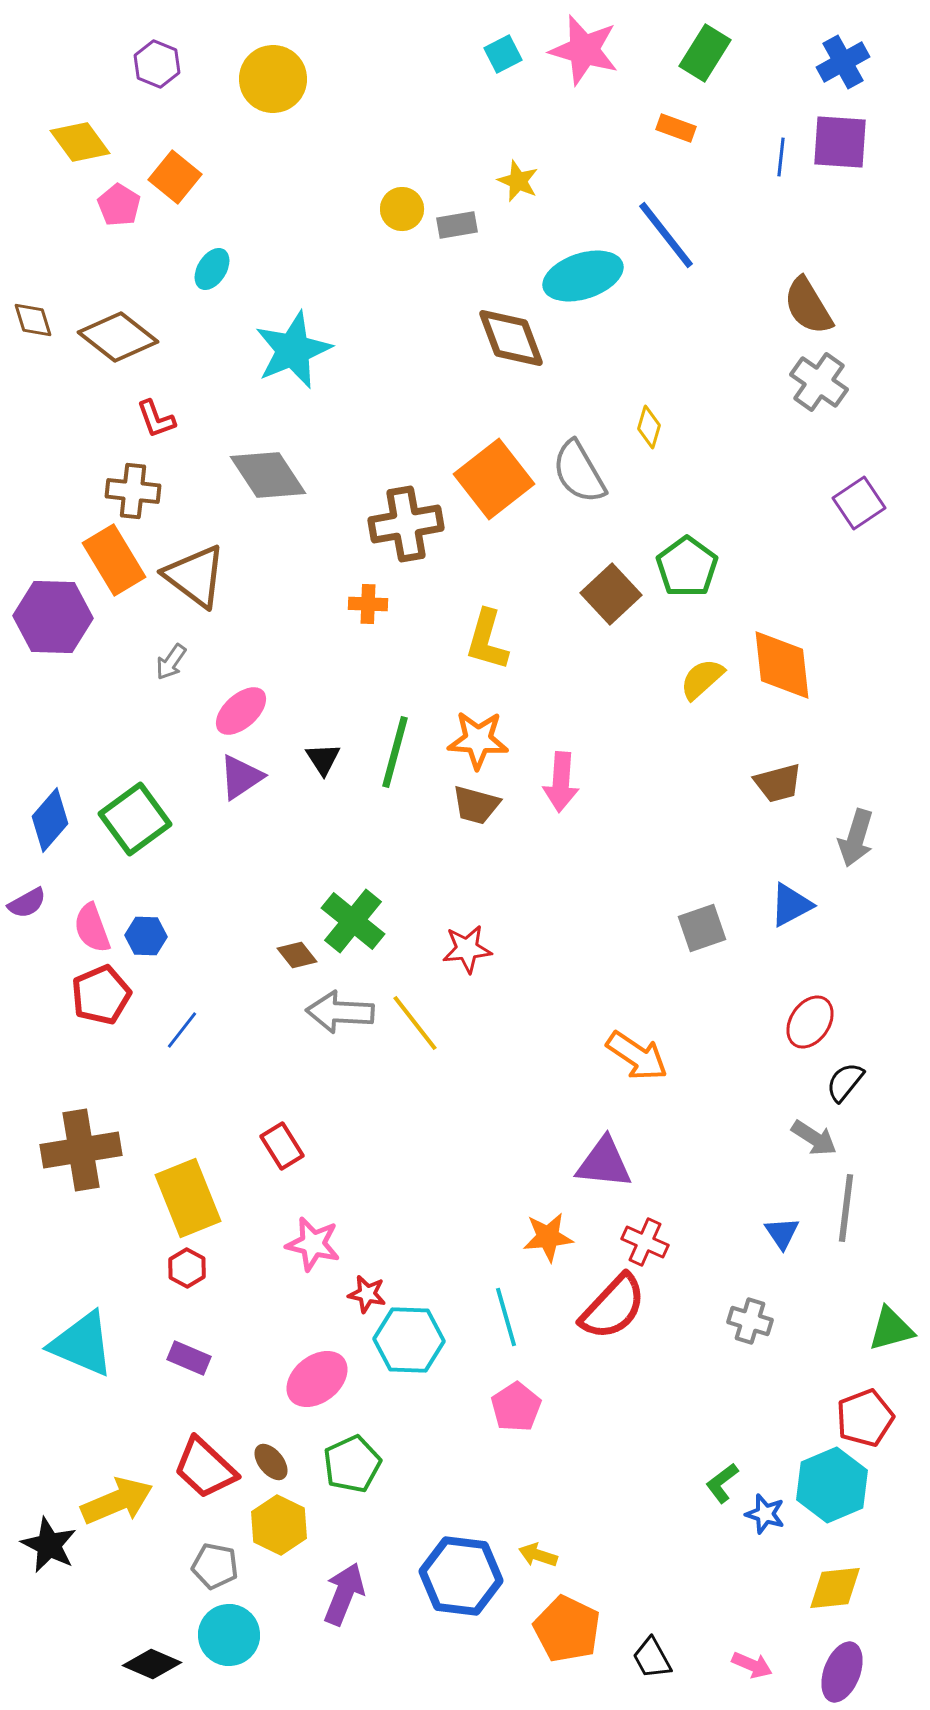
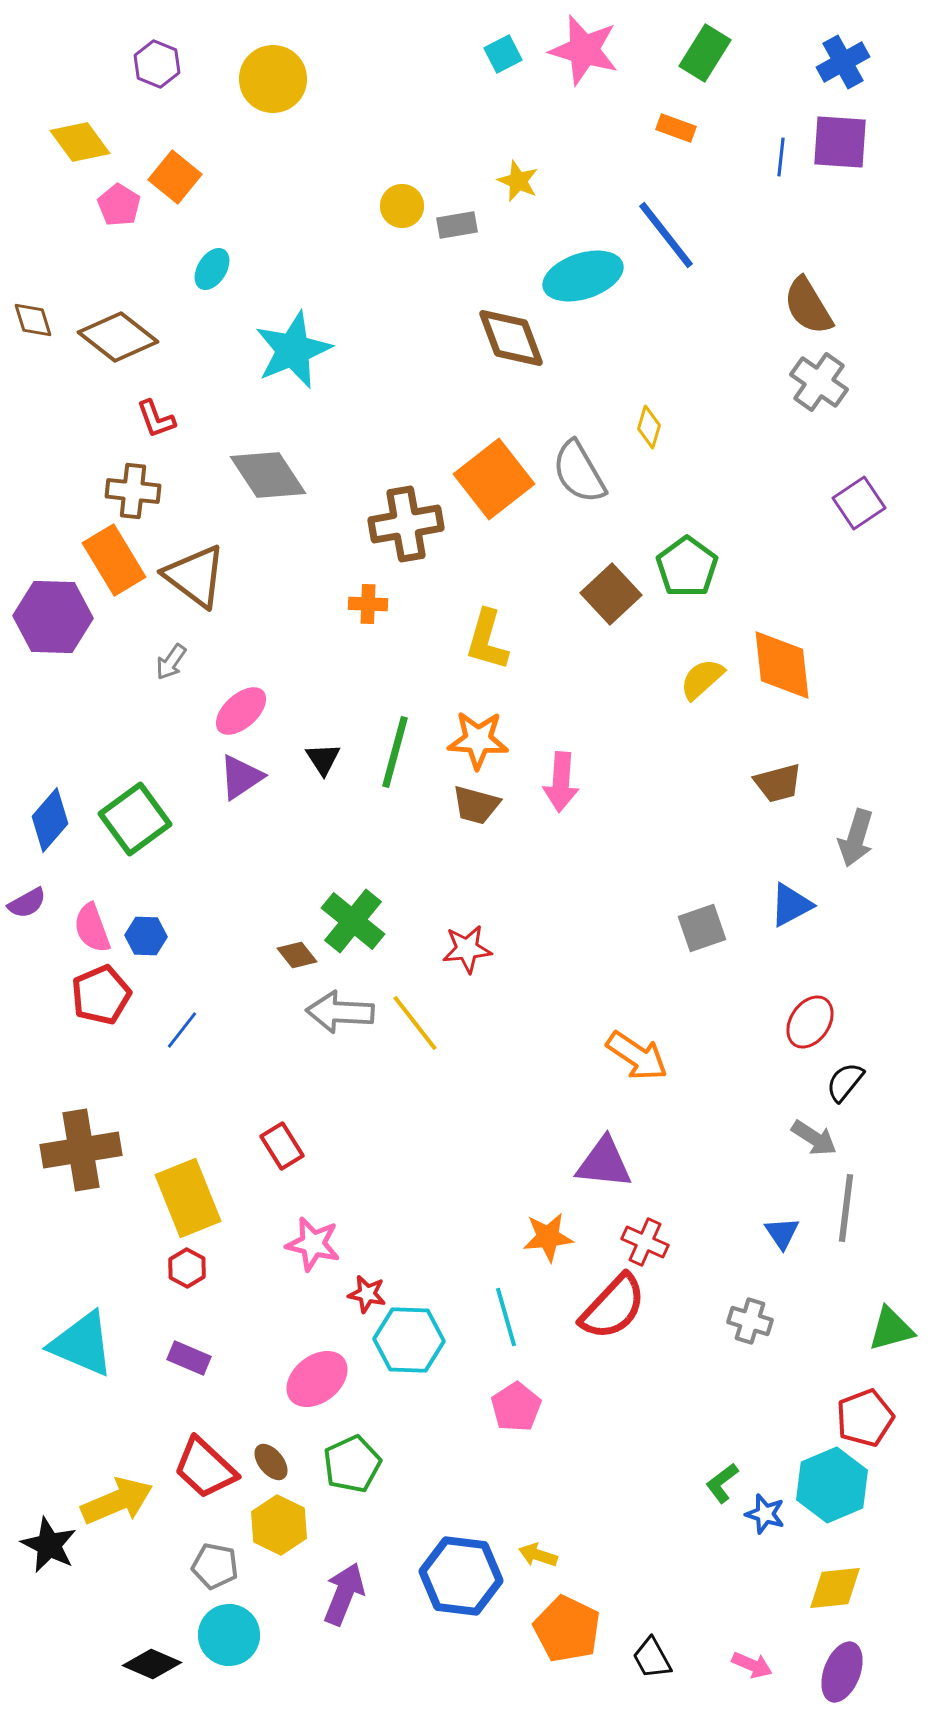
yellow circle at (402, 209): moved 3 px up
